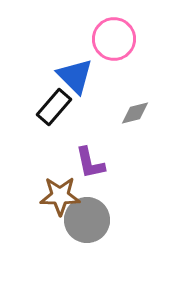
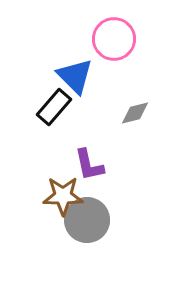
purple L-shape: moved 1 px left, 2 px down
brown star: moved 3 px right
